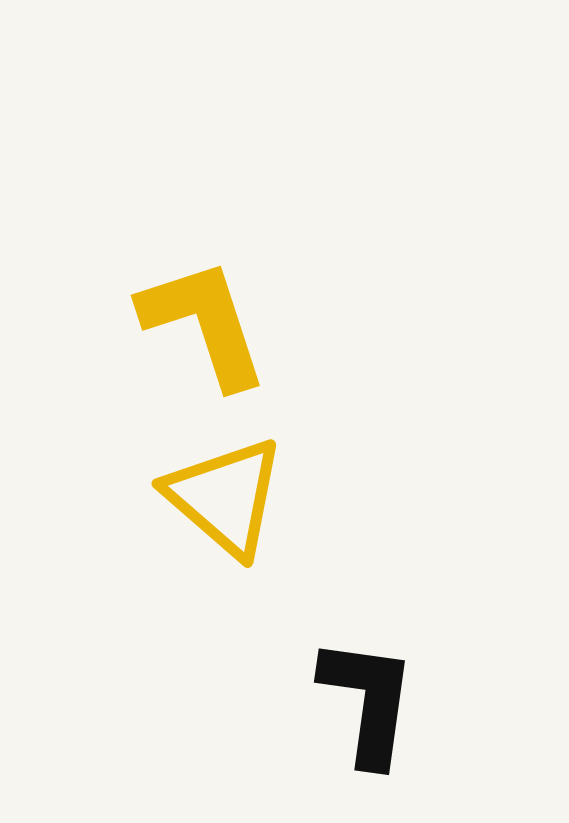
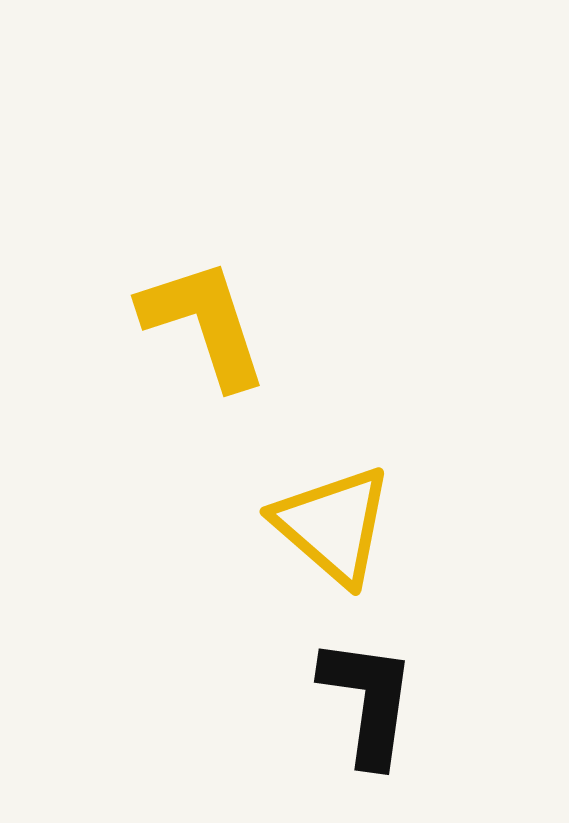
yellow triangle: moved 108 px right, 28 px down
